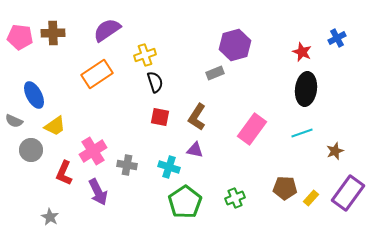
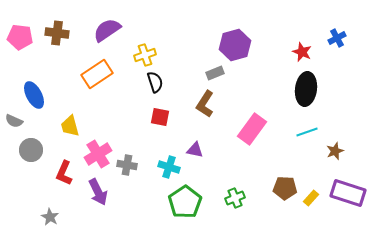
brown cross: moved 4 px right; rotated 10 degrees clockwise
brown L-shape: moved 8 px right, 13 px up
yellow trapezoid: moved 15 px right; rotated 110 degrees clockwise
cyan line: moved 5 px right, 1 px up
pink cross: moved 5 px right, 3 px down
purple rectangle: rotated 72 degrees clockwise
